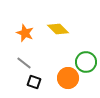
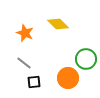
yellow diamond: moved 5 px up
green circle: moved 3 px up
black square: rotated 24 degrees counterclockwise
